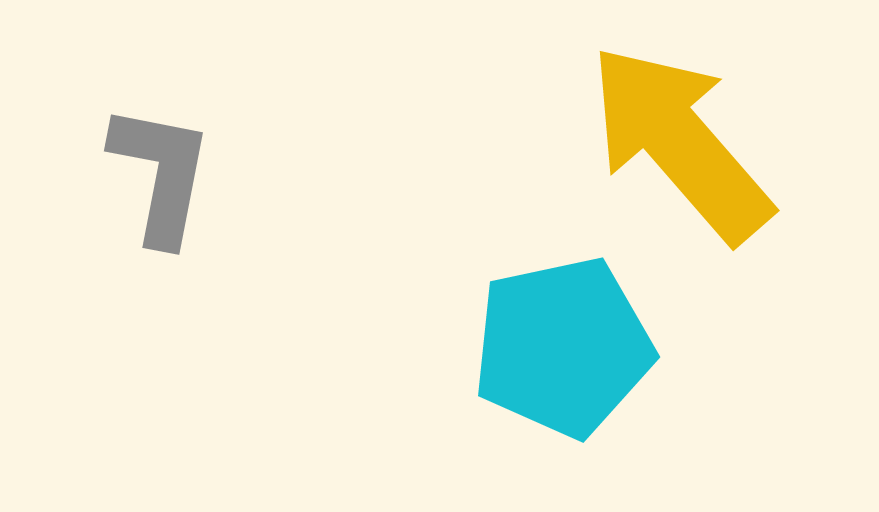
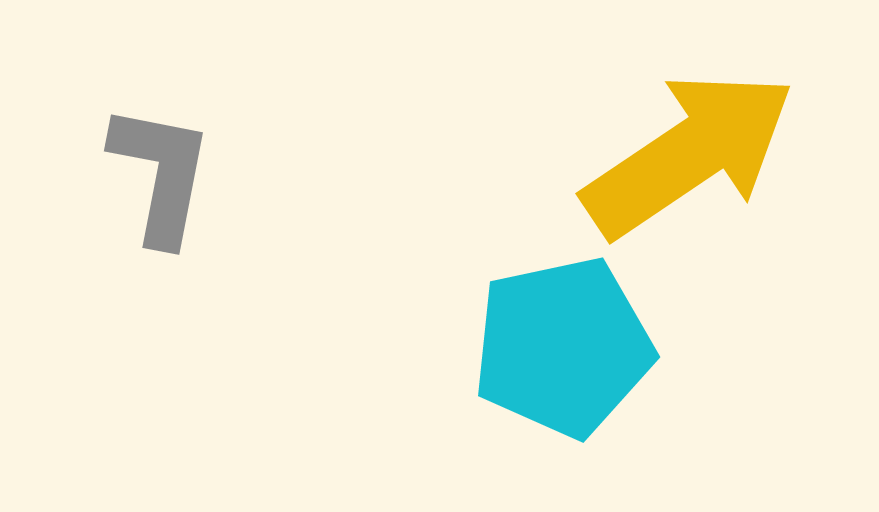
yellow arrow: moved 9 px right, 11 px down; rotated 97 degrees clockwise
